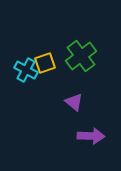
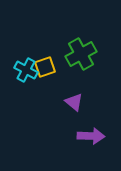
green cross: moved 2 px up; rotated 8 degrees clockwise
yellow square: moved 4 px down
